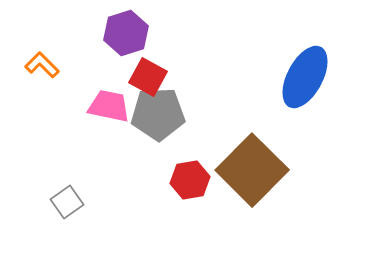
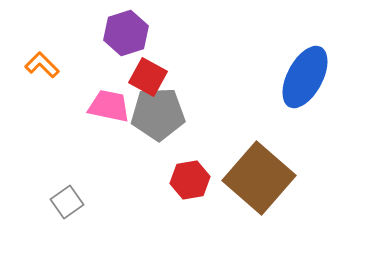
brown square: moved 7 px right, 8 px down; rotated 4 degrees counterclockwise
